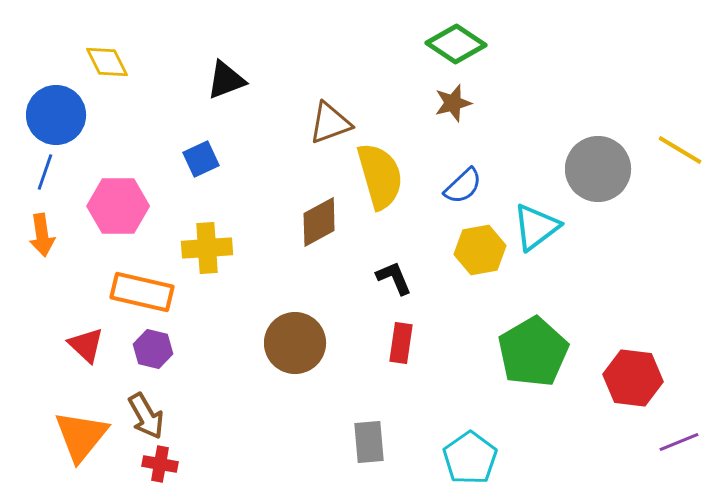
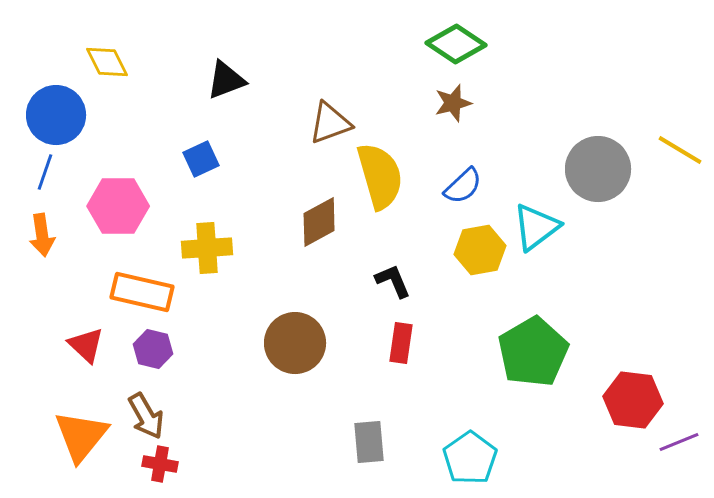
black L-shape: moved 1 px left, 3 px down
red hexagon: moved 22 px down
